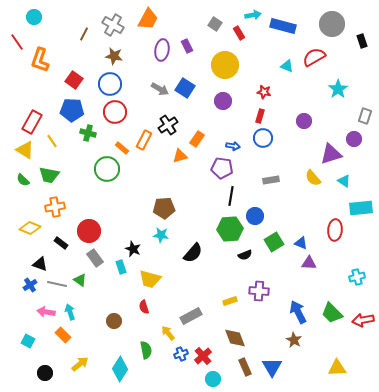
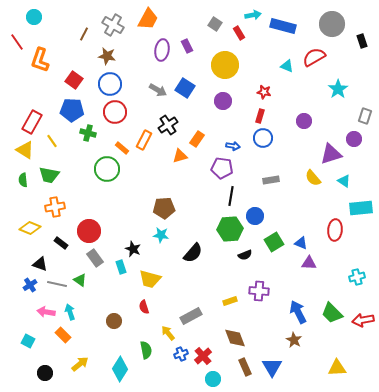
brown star at (114, 56): moved 7 px left
gray arrow at (160, 89): moved 2 px left, 1 px down
green semicircle at (23, 180): rotated 40 degrees clockwise
